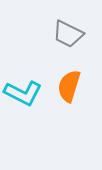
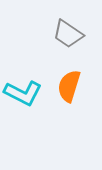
gray trapezoid: rotated 8 degrees clockwise
